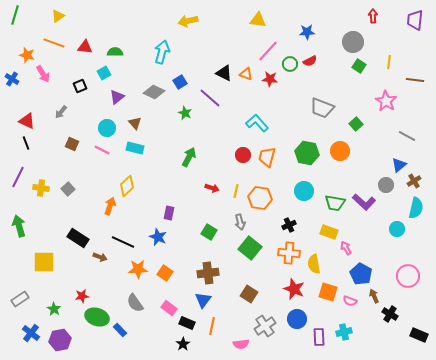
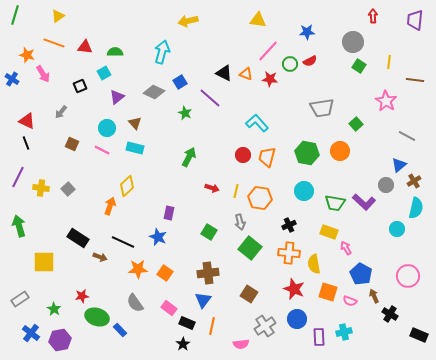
gray trapezoid at (322, 108): rotated 30 degrees counterclockwise
